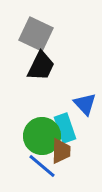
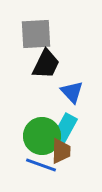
gray square: rotated 28 degrees counterclockwise
black trapezoid: moved 5 px right, 2 px up
blue triangle: moved 13 px left, 12 px up
cyan rectangle: rotated 48 degrees clockwise
blue line: moved 1 px left, 1 px up; rotated 20 degrees counterclockwise
